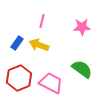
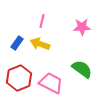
yellow arrow: moved 1 px right, 1 px up
